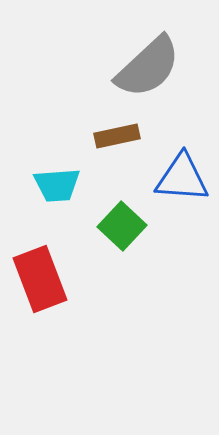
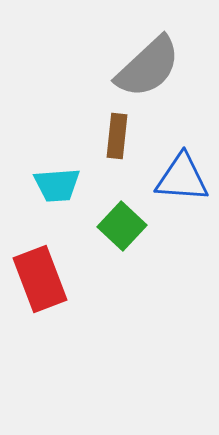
brown rectangle: rotated 72 degrees counterclockwise
